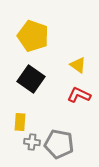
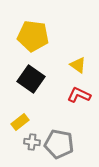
yellow pentagon: rotated 12 degrees counterclockwise
yellow rectangle: rotated 48 degrees clockwise
